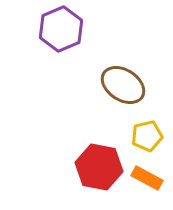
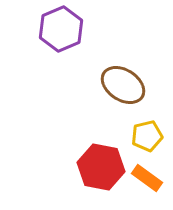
red hexagon: moved 2 px right
orange rectangle: rotated 8 degrees clockwise
